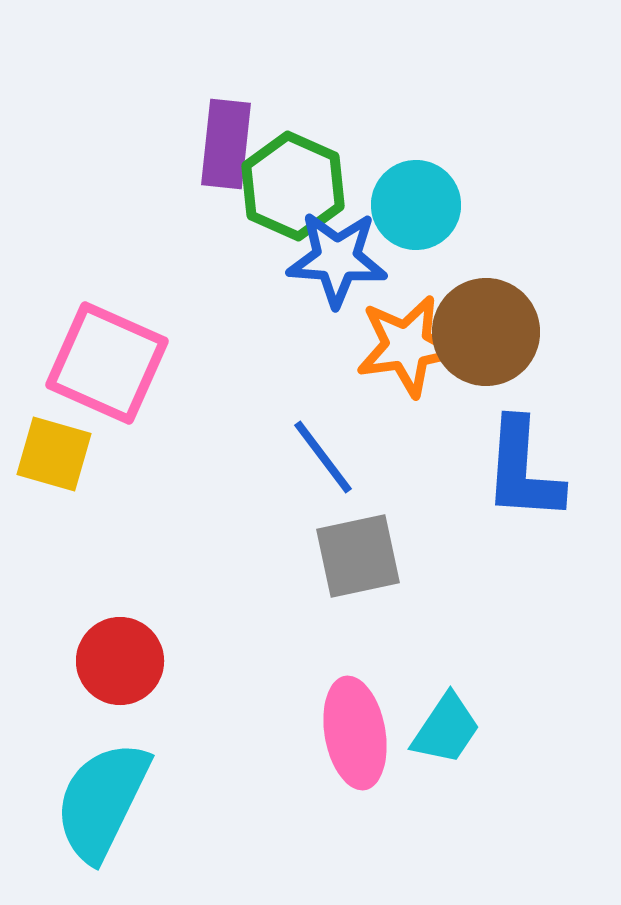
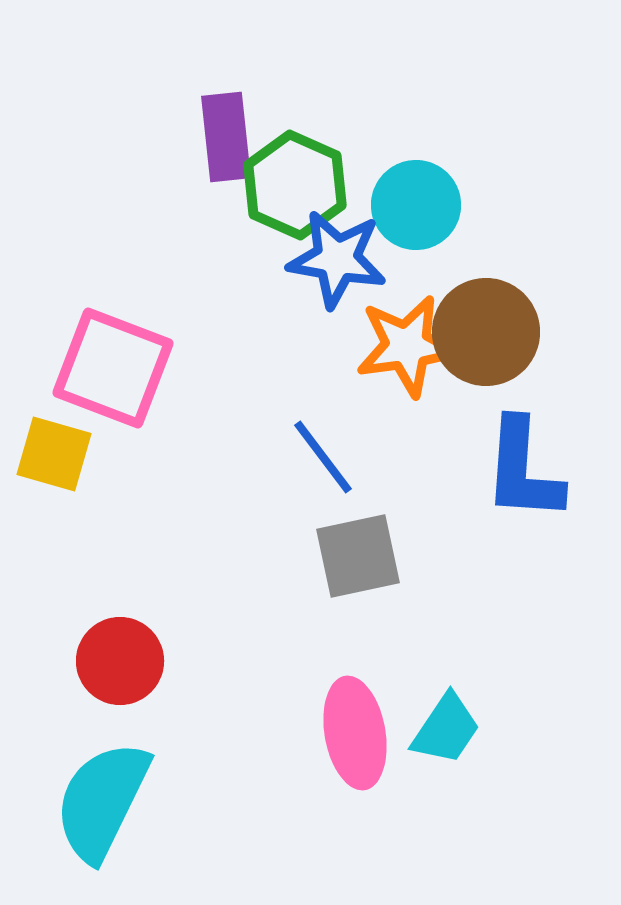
purple rectangle: moved 7 px up; rotated 12 degrees counterclockwise
green hexagon: moved 2 px right, 1 px up
blue star: rotated 6 degrees clockwise
pink square: moved 6 px right, 5 px down; rotated 3 degrees counterclockwise
